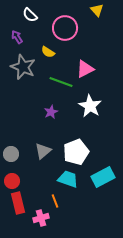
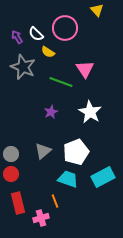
white semicircle: moved 6 px right, 19 px down
pink triangle: rotated 36 degrees counterclockwise
white star: moved 6 px down
red circle: moved 1 px left, 7 px up
